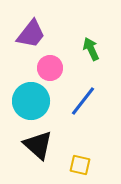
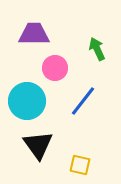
purple trapezoid: moved 3 px right; rotated 128 degrees counterclockwise
green arrow: moved 6 px right
pink circle: moved 5 px right
cyan circle: moved 4 px left
black triangle: rotated 12 degrees clockwise
